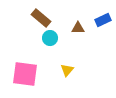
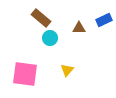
blue rectangle: moved 1 px right
brown triangle: moved 1 px right
